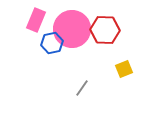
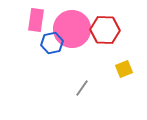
pink rectangle: rotated 15 degrees counterclockwise
